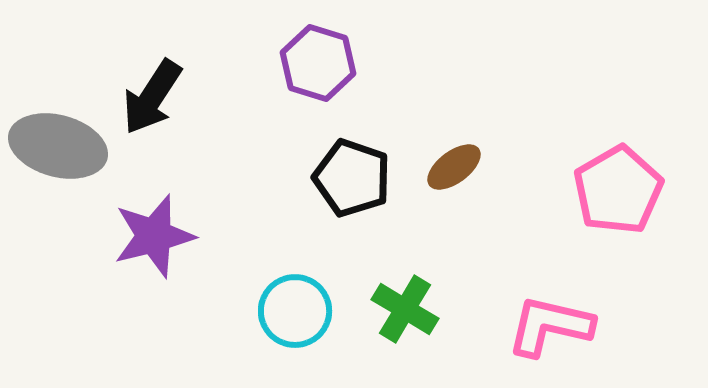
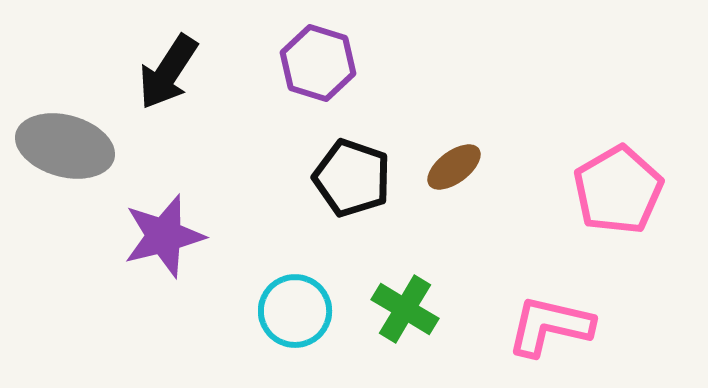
black arrow: moved 16 px right, 25 px up
gray ellipse: moved 7 px right
purple star: moved 10 px right
